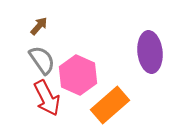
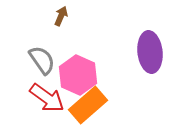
brown arrow: moved 22 px right, 10 px up; rotated 18 degrees counterclockwise
red arrow: rotated 27 degrees counterclockwise
orange rectangle: moved 22 px left
